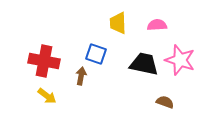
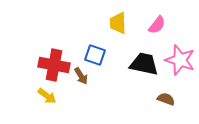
pink semicircle: rotated 132 degrees clockwise
blue square: moved 1 px left, 1 px down
red cross: moved 10 px right, 4 px down
brown arrow: rotated 138 degrees clockwise
brown semicircle: moved 1 px right, 3 px up
